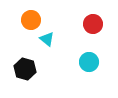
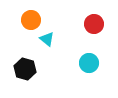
red circle: moved 1 px right
cyan circle: moved 1 px down
